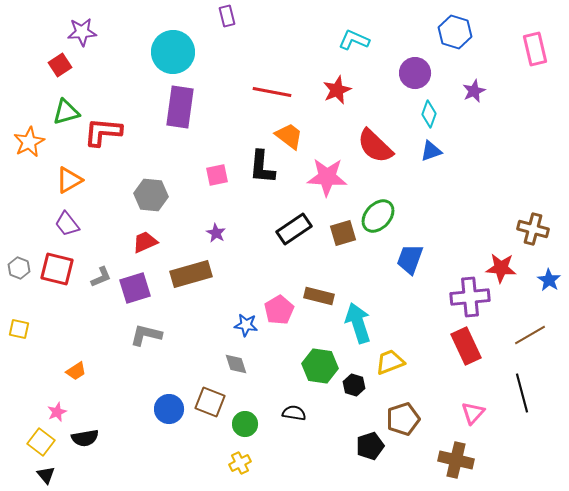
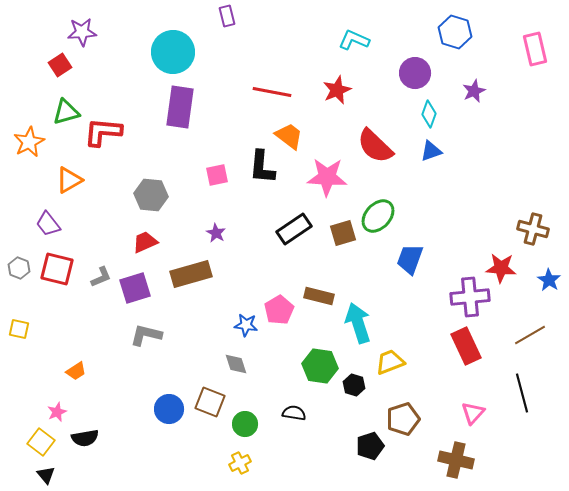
purple trapezoid at (67, 224): moved 19 px left
